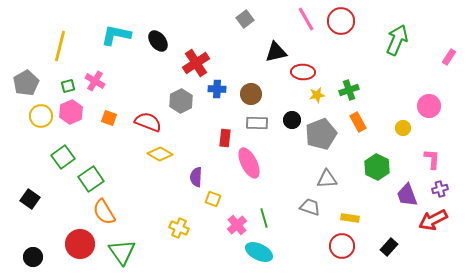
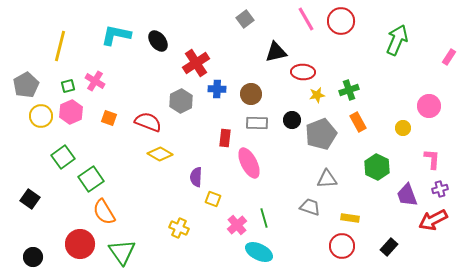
gray pentagon at (26, 83): moved 2 px down
